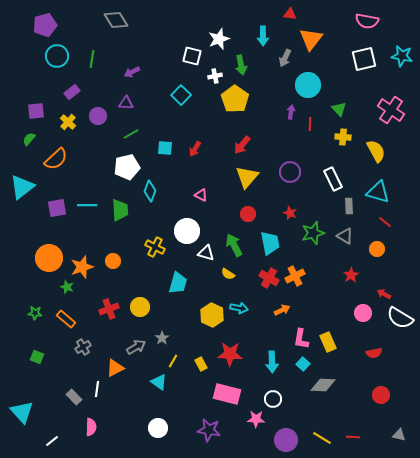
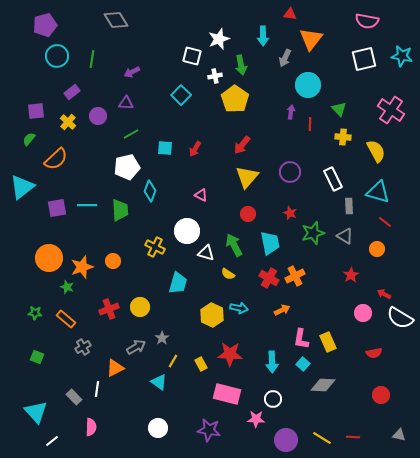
cyan triangle at (22, 412): moved 14 px right
